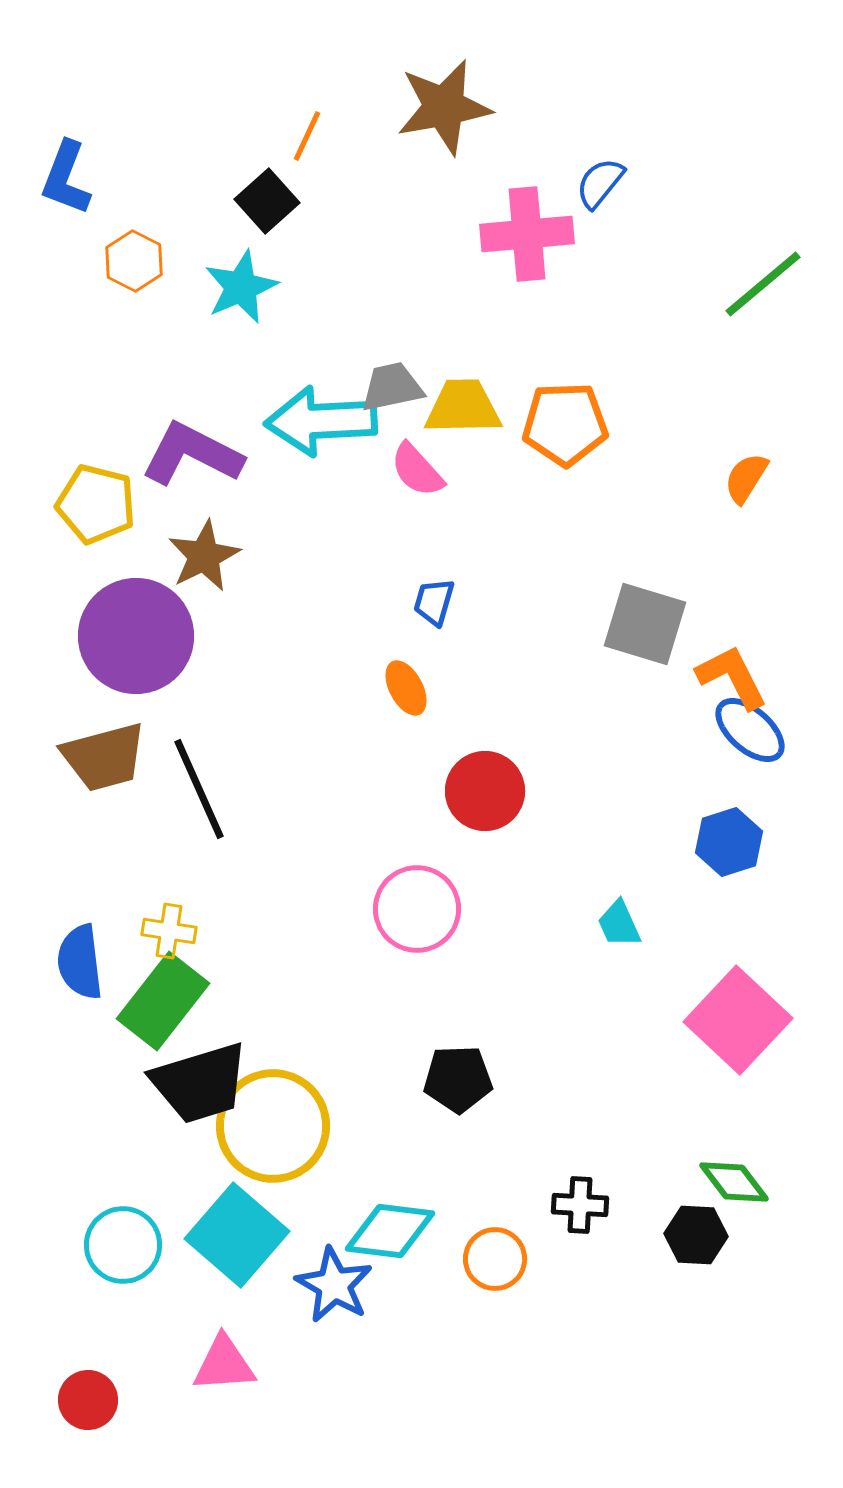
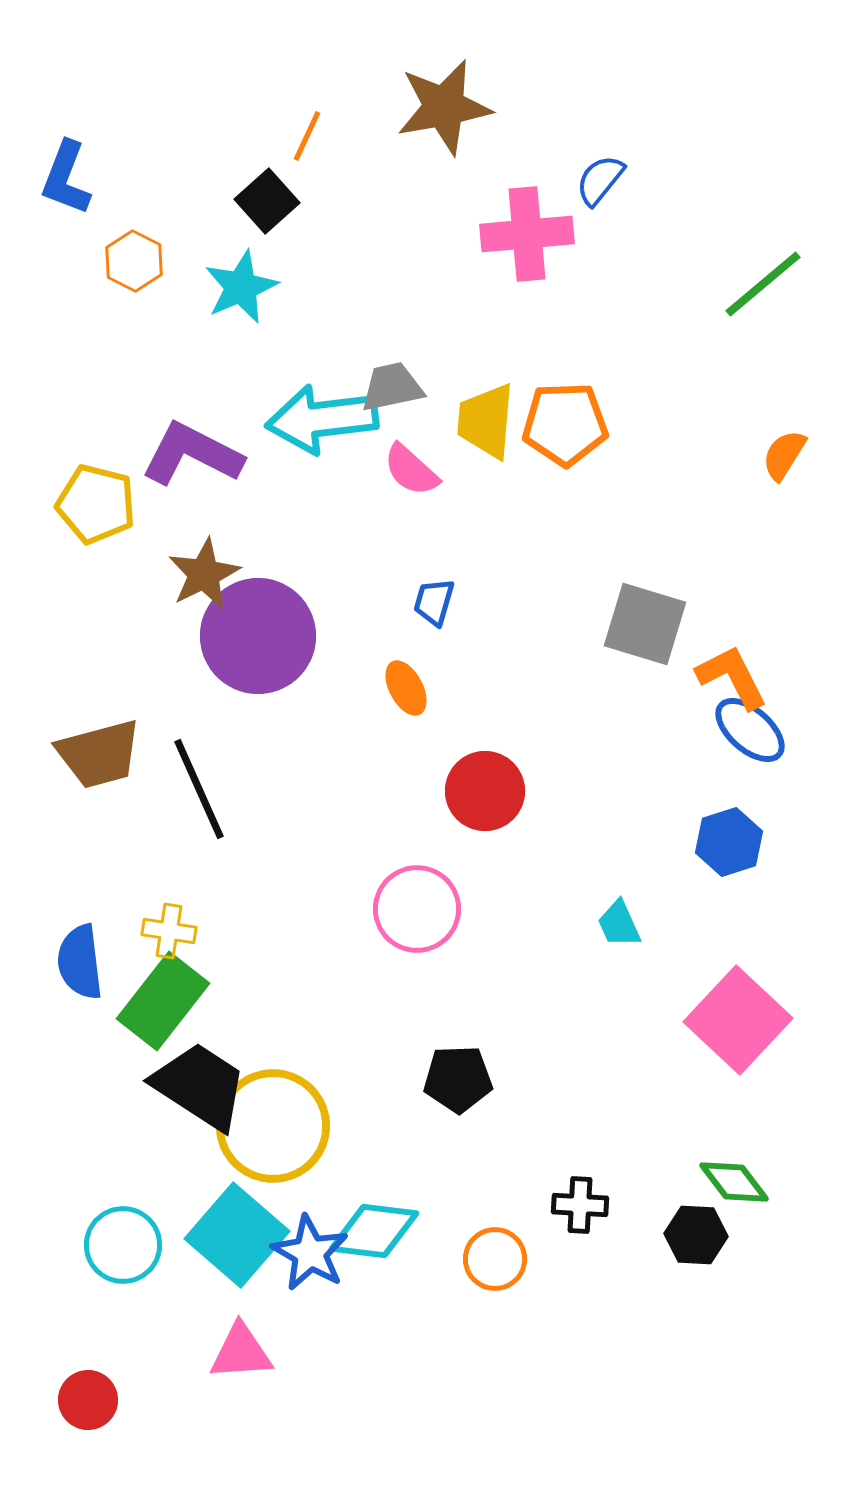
blue semicircle at (600, 183): moved 3 px up
yellow trapezoid at (463, 407): moved 23 px right, 14 px down; rotated 84 degrees counterclockwise
cyan arrow at (321, 421): moved 1 px right, 2 px up; rotated 4 degrees counterclockwise
pink semicircle at (417, 470): moved 6 px left; rotated 6 degrees counterclockwise
orange semicircle at (746, 478): moved 38 px right, 23 px up
brown star at (204, 556): moved 18 px down
purple circle at (136, 636): moved 122 px right
brown trapezoid at (104, 757): moved 5 px left, 3 px up
black trapezoid at (200, 1083): moved 3 px down; rotated 130 degrees counterclockwise
cyan diamond at (390, 1231): moved 16 px left
blue star at (334, 1285): moved 24 px left, 32 px up
pink triangle at (224, 1364): moved 17 px right, 12 px up
